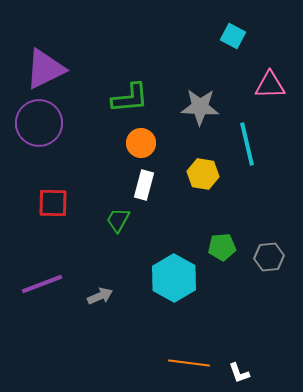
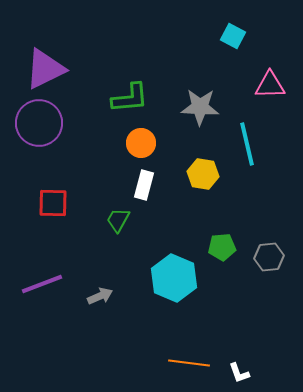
cyan hexagon: rotated 6 degrees counterclockwise
